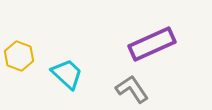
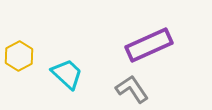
purple rectangle: moved 3 px left, 1 px down
yellow hexagon: rotated 12 degrees clockwise
